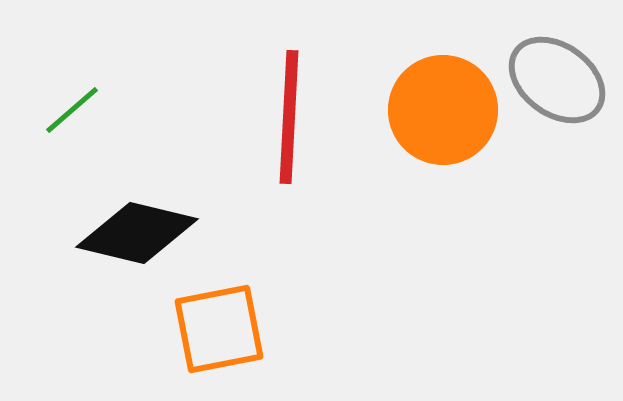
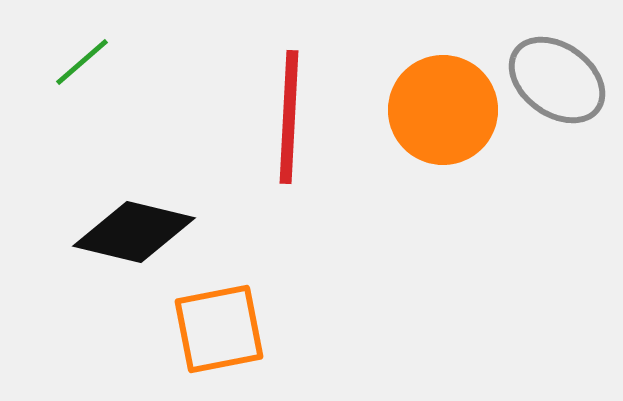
green line: moved 10 px right, 48 px up
black diamond: moved 3 px left, 1 px up
